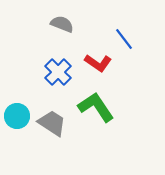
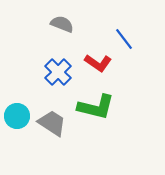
green L-shape: rotated 138 degrees clockwise
